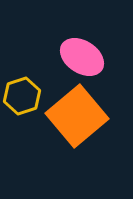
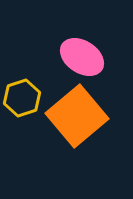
yellow hexagon: moved 2 px down
